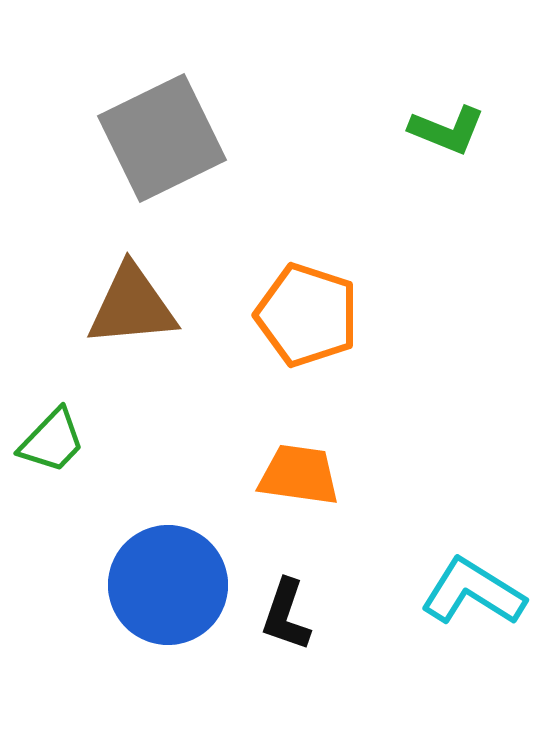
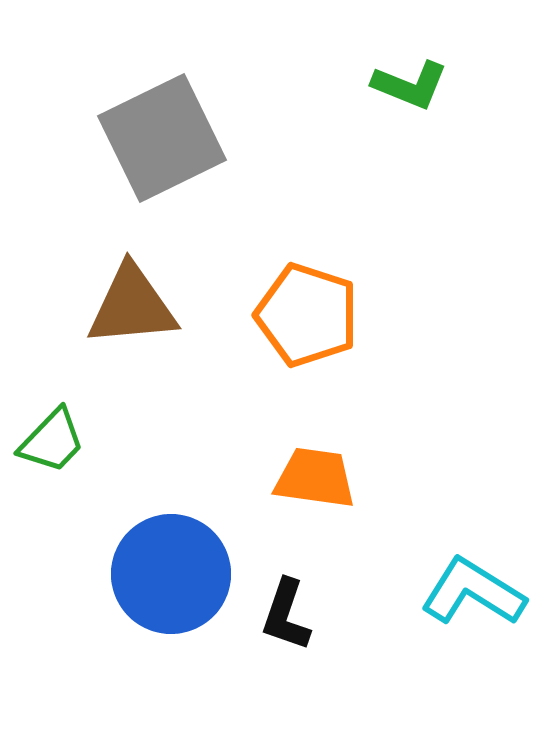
green L-shape: moved 37 px left, 45 px up
orange trapezoid: moved 16 px right, 3 px down
blue circle: moved 3 px right, 11 px up
